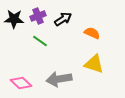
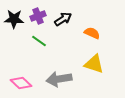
green line: moved 1 px left
